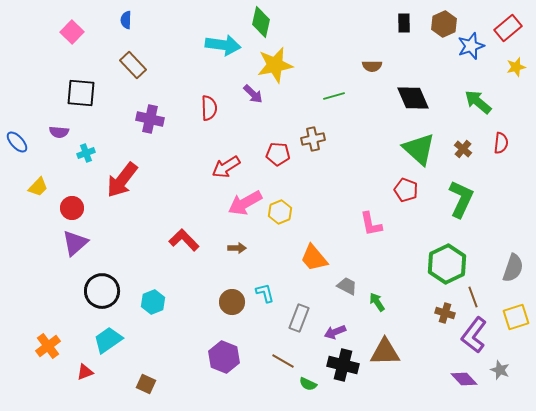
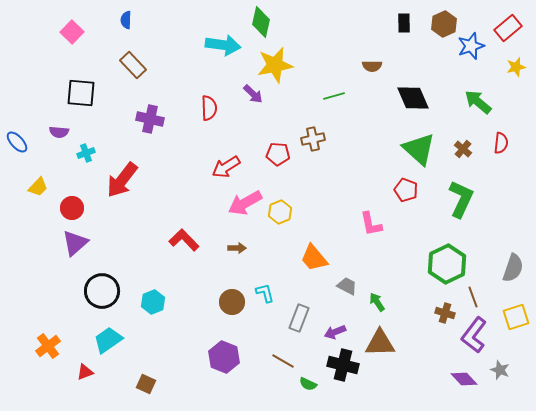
brown triangle at (385, 352): moved 5 px left, 9 px up
